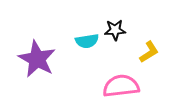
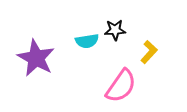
yellow L-shape: rotated 15 degrees counterclockwise
purple star: moved 1 px left, 1 px up
pink semicircle: rotated 132 degrees clockwise
